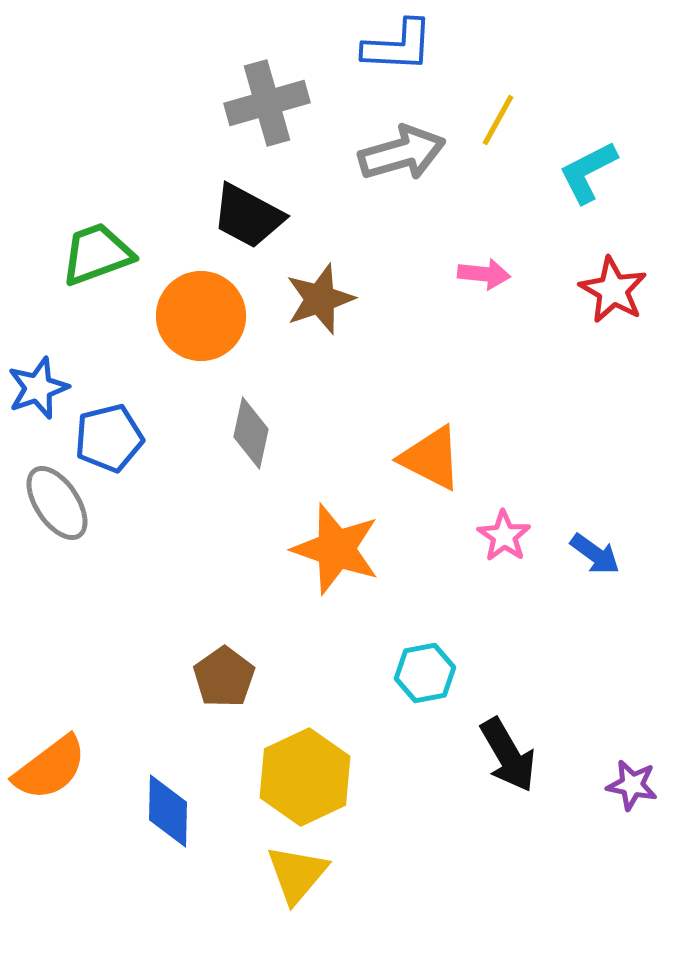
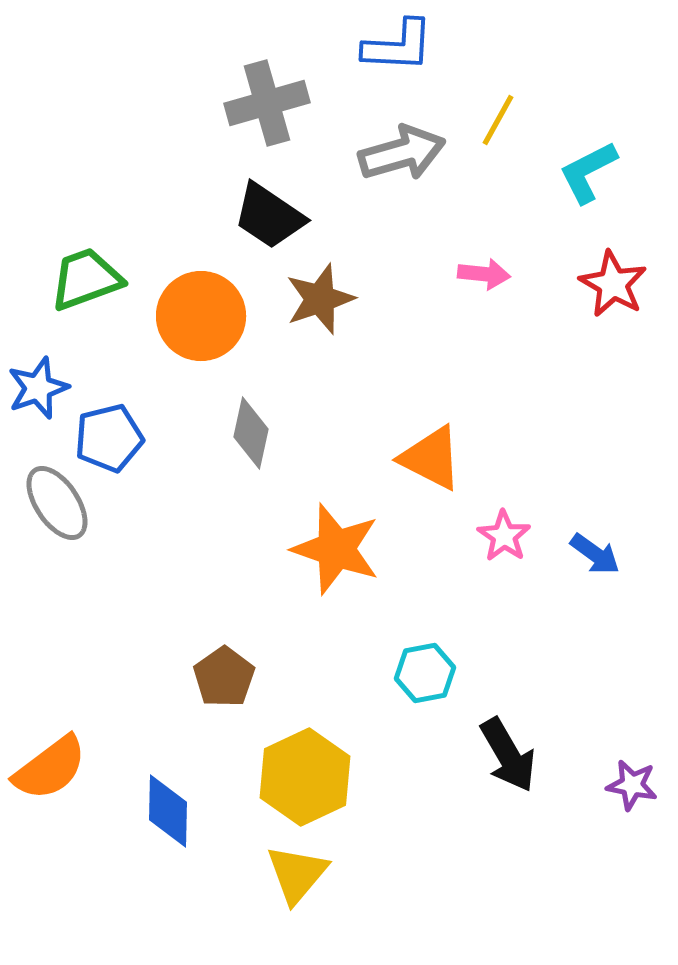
black trapezoid: moved 21 px right; rotated 6 degrees clockwise
green trapezoid: moved 11 px left, 25 px down
red star: moved 6 px up
